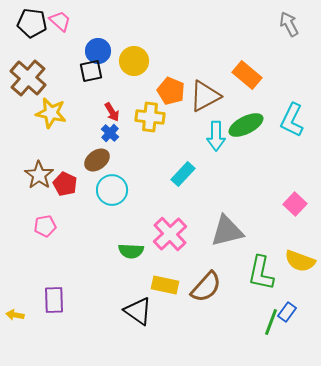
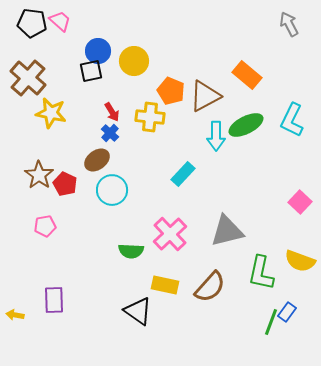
pink square: moved 5 px right, 2 px up
brown semicircle: moved 4 px right
